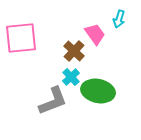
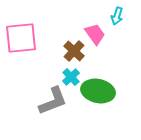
cyan arrow: moved 2 px left, 3 px up
